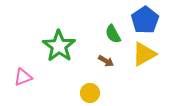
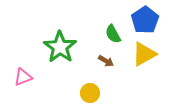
green star: moved 1 px right, 1 px down
